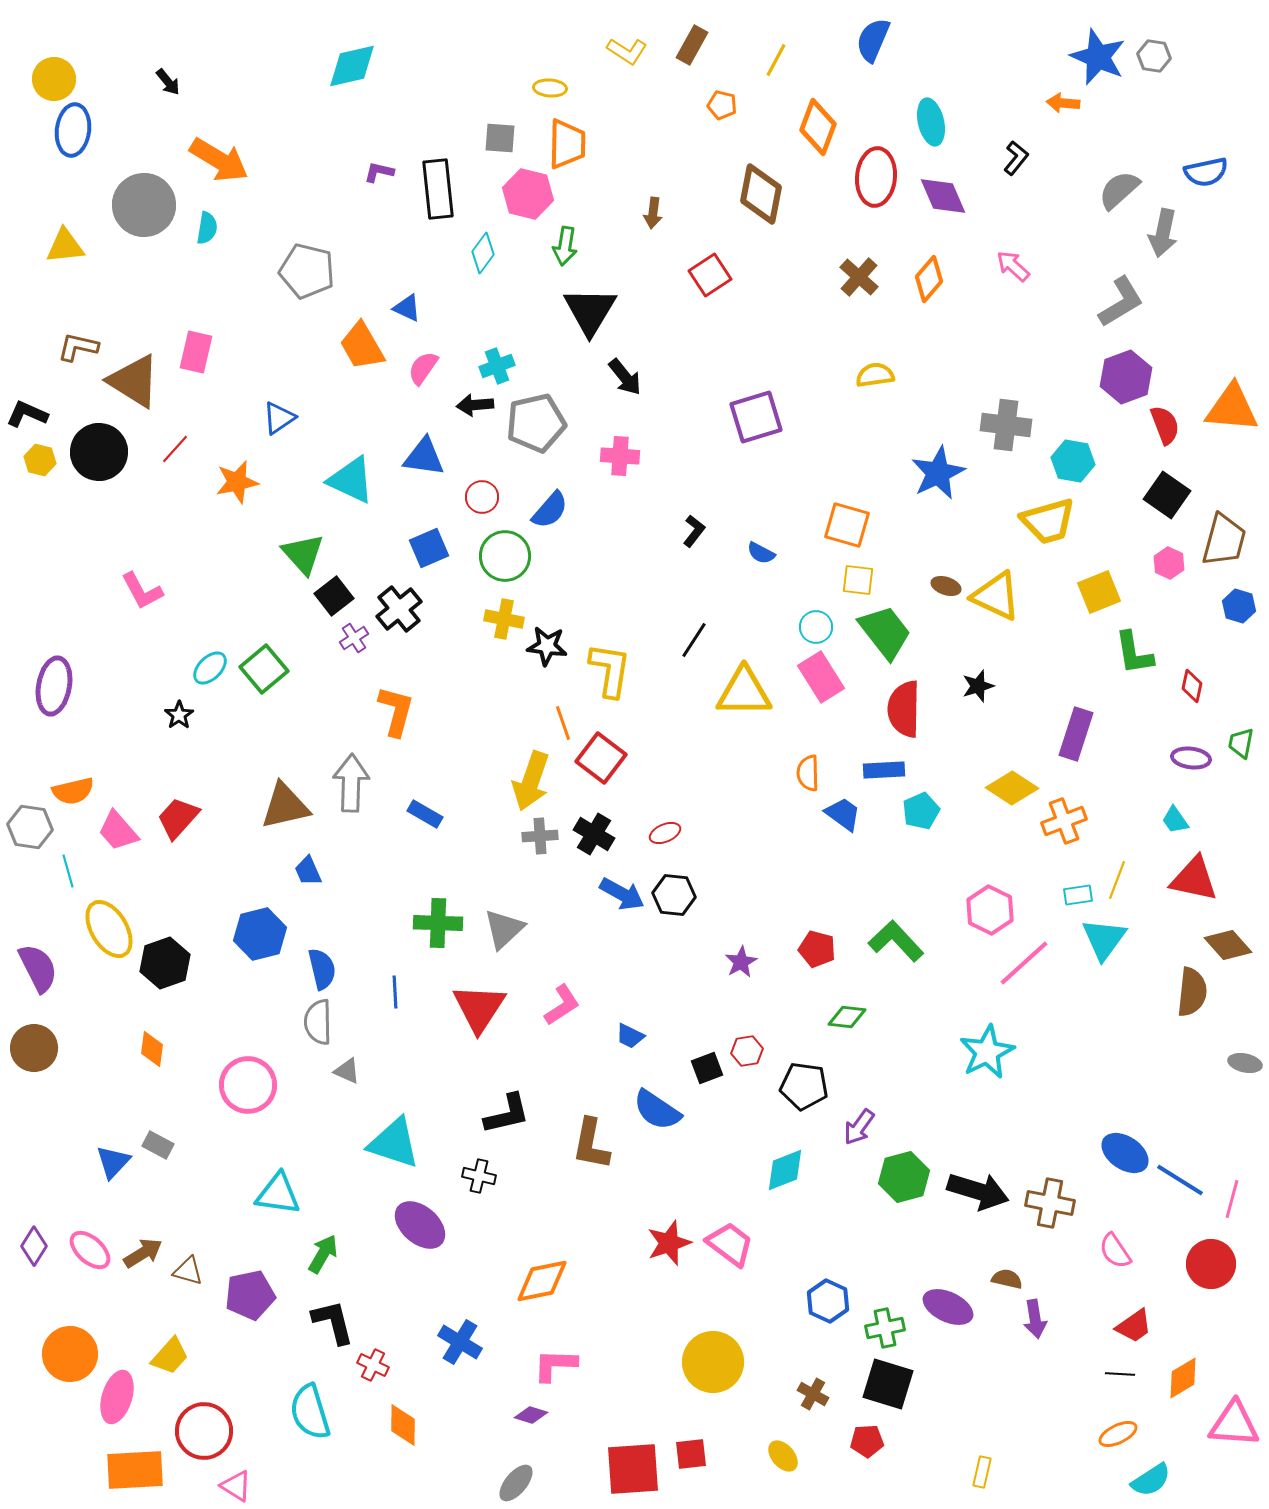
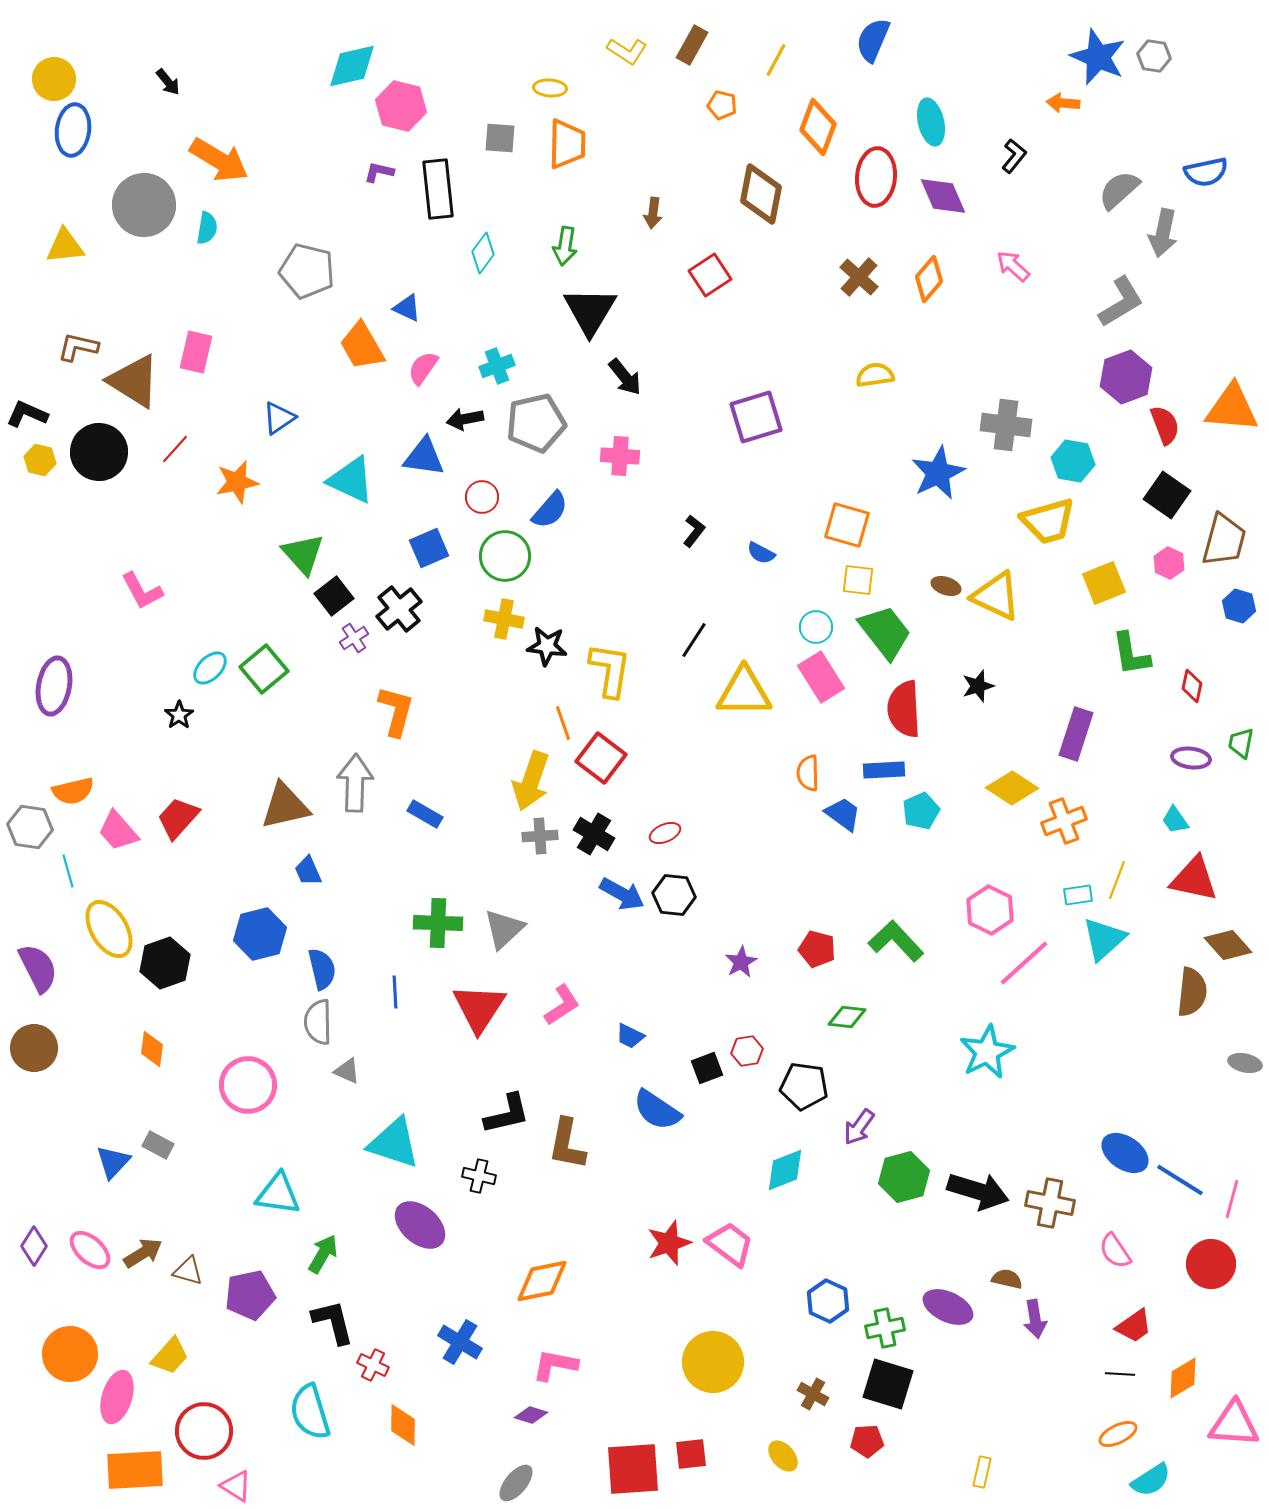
black L-shape at (1016, 158): moved 2 px left, 2 px up
pink hexagon at (528, 194): moved 127 px left, 88 px up
black arrow at (475, 405): moved 10 px left, 14 px down; rotated 6 degrees counterclockwise
yellow square at (1099, 592): moved 5 px right, 9 px up
green L-shape at (1134, 653): moved 3 px left, 1 px down
red semicircle at (904, 709): rotated 4 degrees counterclockwise
gray arrow at (351, 783): moved 4 px right
cyan triangle at (1104, 939): rotated 12 degrees clockwise
brown L-shape at (591, 1144): moved 24 px left
pink L-shape at (555, 1365): rotated 9 degrees clockwise
